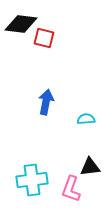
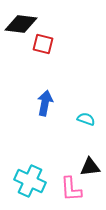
red square: moved 1 px left, 6 px down
blue arrow: moved 1 px left, 1 px down
cyan semicircle: rotated 24 degrees clockwise
cyan cross: moved 2 px left, 1 px down; rotated 32 degrees clockwise
pink L-shape: rotated 24 degrees counterclockwise
